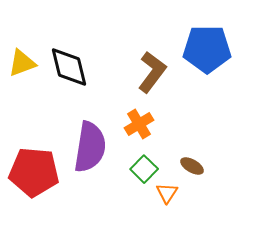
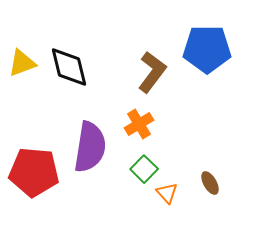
brown ellipse: moved 18 px right, 17 px down; rotated 30 degrees clockwise
orange triangle: rotated 15 degrees counterclockwise
